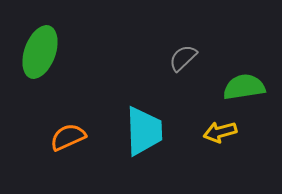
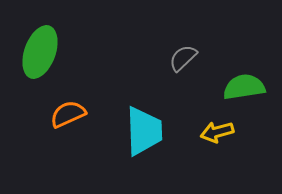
yellow arrow: moved 3 px left
orange semicircle: moved 23 px up
